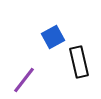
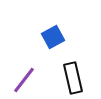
black rectangle: moved 6 px left, 16 px down
